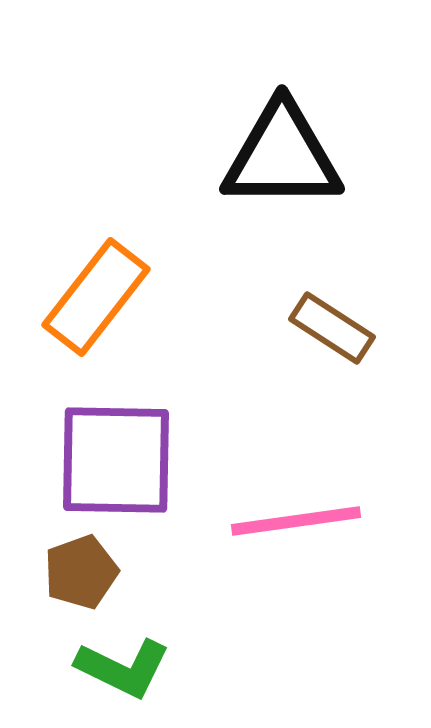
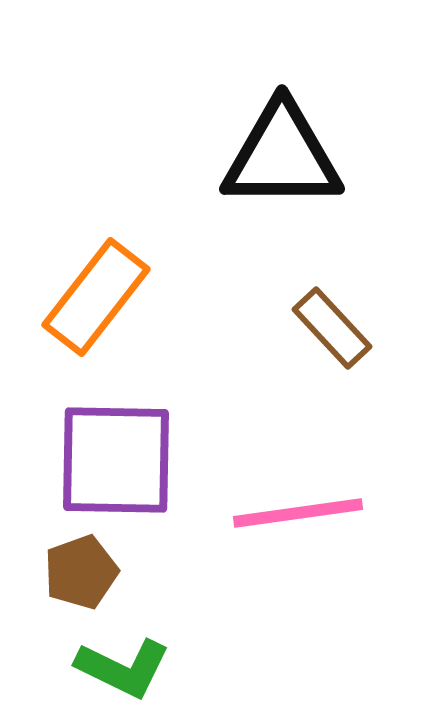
brown rectangle: rotated 14 degrees clockwise
pink line: moved 2 px right, 8 px up
